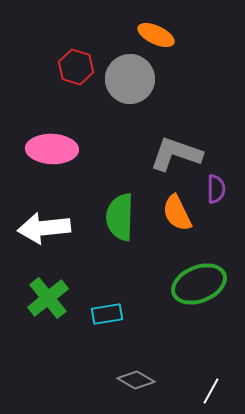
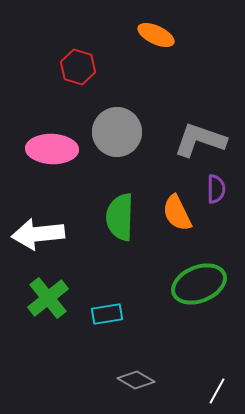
red hexagon: moved 2 px right
gray circle: moved 13 px left, 53 px down
gray L-shape: moved 24 px right, 14 px up
white arrow: moved 6 px left, 6 px down
white line: moved 6 px right
